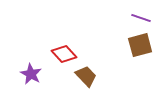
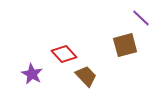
purple line: rotated 24 degrees clockwise
brown square: moved 15 px left
purple star: moved 1 px right
